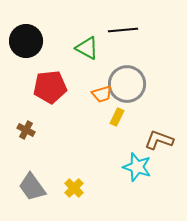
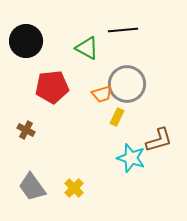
red pentagon: moved 2 px right
brown L-shape: rotated 144 degrees clockwise
cyan star: moved 6 px left, 9 px up
